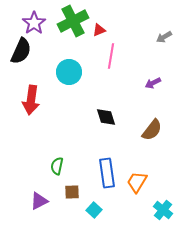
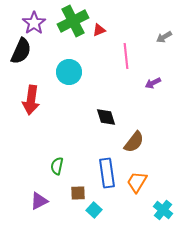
pink line: moved 15 px right; rotated 15 degrees counterclockwise
brown semicircle: moved 18 px left, 12 px down
brown square: moved 6 px right, 1 px down
